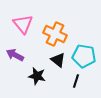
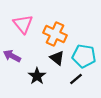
purple arrow: moved 3 px left, 1 px down
black triangle: moved 1 px left, 2 px up
black star: rotated 24 degrees clockwise
black line: moved 2 px up; rotated 32 degrees clockwise
